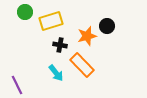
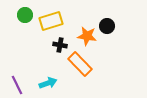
green circle: moved 3 px down
orange star: rotated 24 degrees clockwise
orange rectangle: moved 2 px left, 1 px up
cyan arrow: moved 8 px left, 10 px down; rotated 72 degrees counterclockwise
